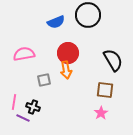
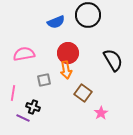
brown square: moved 22 px left, 3 px down; rotated 30 degrees clockwise
pink line: moved 1 px left, 9 px up
